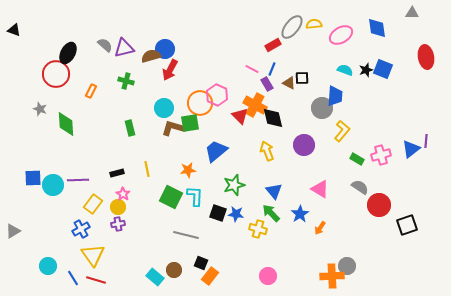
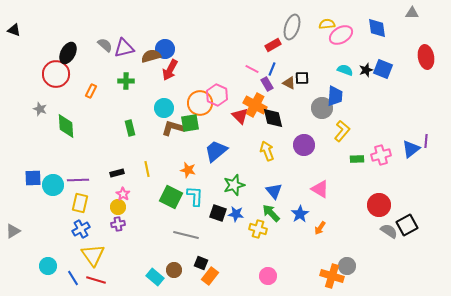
yellow semicircle at (314, 24): moved 13 px right
gray ellipse at (292, 27): rotated 20 degrees counterclockwise
green cross at (126, 81): rotated 14 degrees counterclockwise
green diamond at (66, 124): moved 2 px down
green rectangle at (357, 159): rotated 32 degrees counterclockwise
orange star at (188, 170): rotated 21 degrees clockwise
gray semicircle at (360, 187): moved 29 px right, 44 px down
yellow rectangle at (93, 204): moved 13 px left, 1 px up; rotated 24 degrees counterclockwise
black square at (407, 225): rotated 10 degrees counterclockwise
orange cross at (332, 276): rotated 20 degrees clockwise
